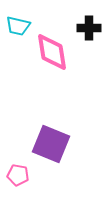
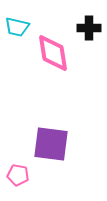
cyan trapezoid: moved 1 px left, 1 px down
pink diamond: moved 1 px right, 1 px down
purple square: rotated 15 degrees counterclockwise
